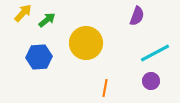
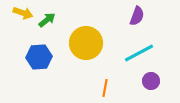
yellow arrow: rotated 66 degrees clockwise
cyan line: moved 16 px left
